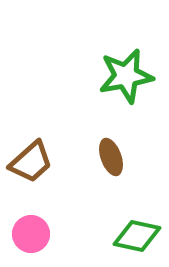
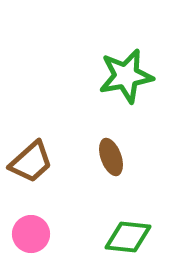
green diamond: moved 9 px left, 1 px down; rotated 6 degrees counterclockwise
